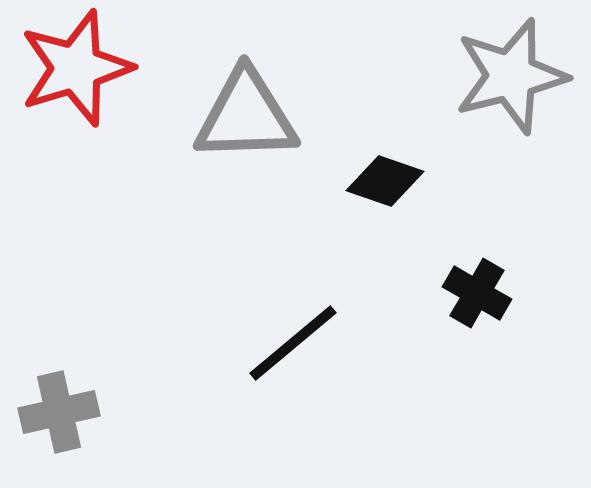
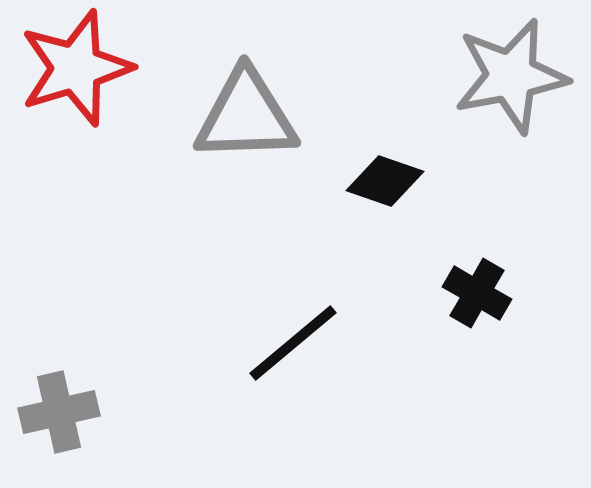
gray star: rotated 3 degrees clockwise
